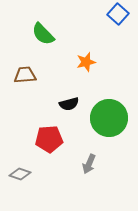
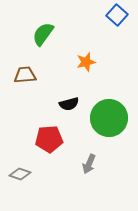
blue square: moved 1 px left, 1 px down
green semicircle: rotated 80 degrees clockwise
